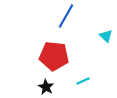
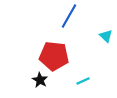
blue line: moved 3 px right
black star: moved 6 px left, 7 px up
